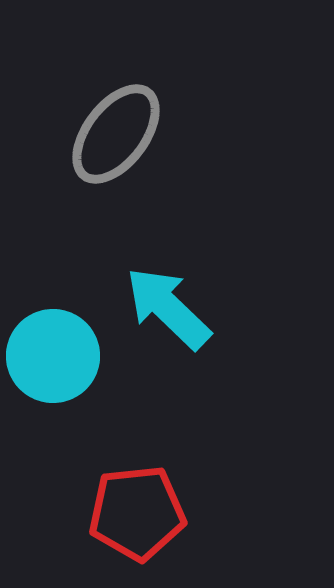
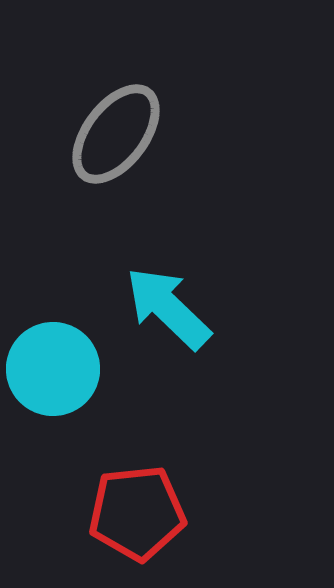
cyan circle: moved 13 px down
